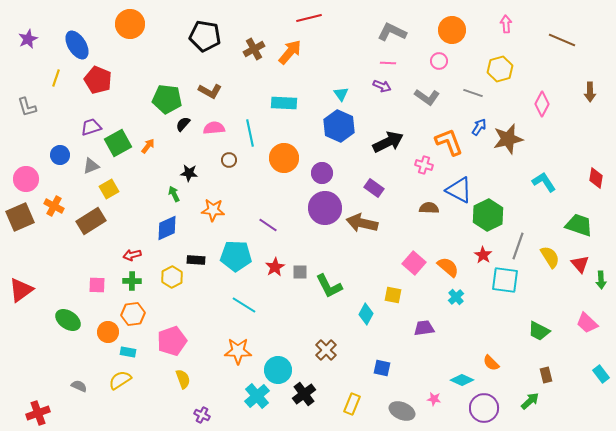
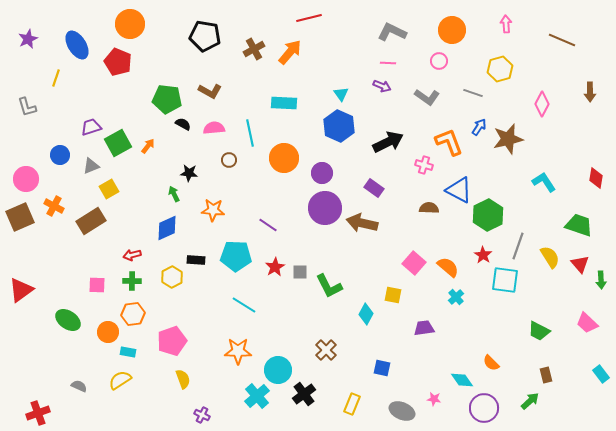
red pentagon at (98, 80): moved 20 px right, 18 px up
black semicircle at (183, 124): rotated 77 degrees clockwise
cyan diamond at (462, 380): rotated 30 degrees clockwise
